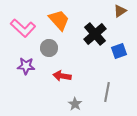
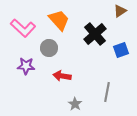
blue square: moved 2 px right, 1 px up
